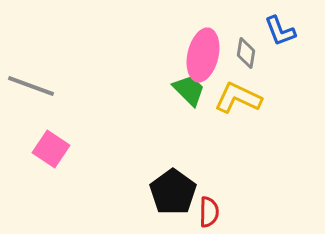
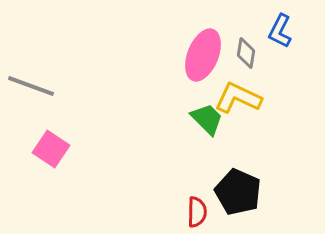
blue L-shape: rotated 48 degrees clockwise
pink ellipse: rotated 9 degrees clockwise
green trapezoid: moved 18 px right, 29 px down
black pentagon: moved 65 px right; rotated 12 degrees counterclockwise
red semicircle: moved 12 px left
